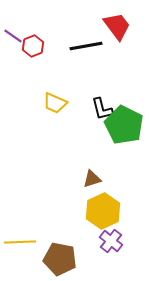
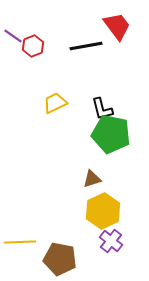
yellow trapezoid: rotated 130 degrees clockwise
green pentagon: moved 13 px left, 9 px down; rotated 15 degrees counterclockwise
